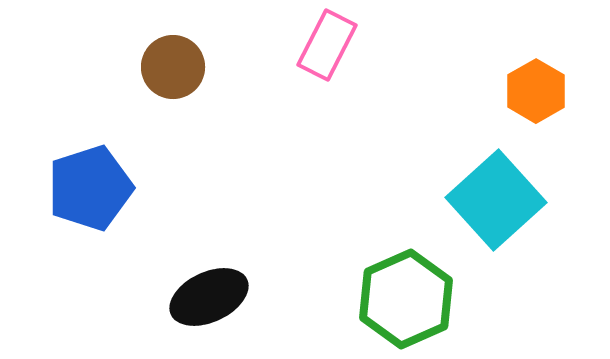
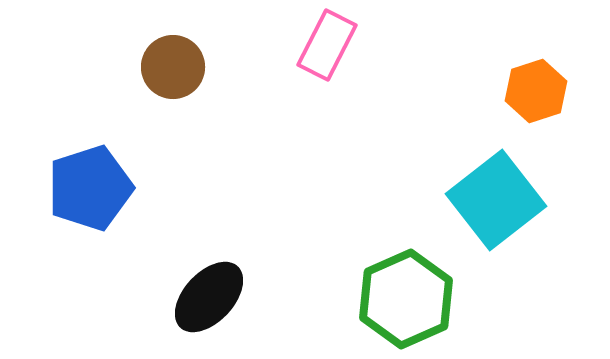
orange hexagon: rotated 12 degrees clockwise
cyan square: rotated 4 degrees clockwise
black ellipse: rotated 22 degrees counterclockwise
